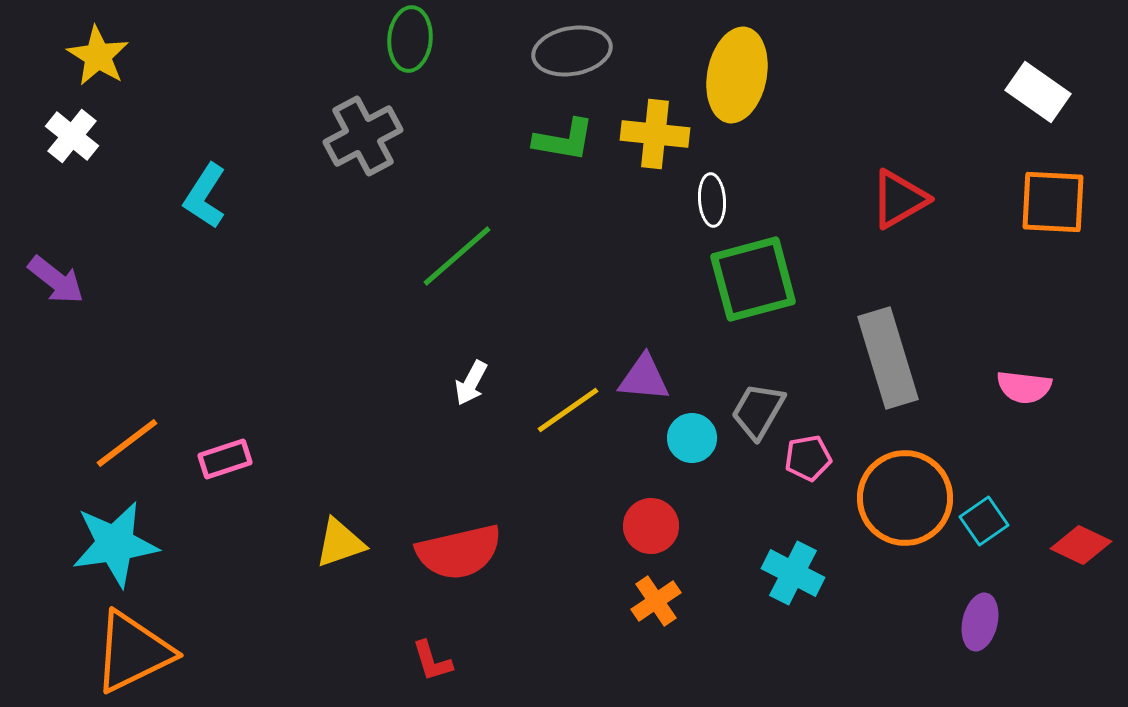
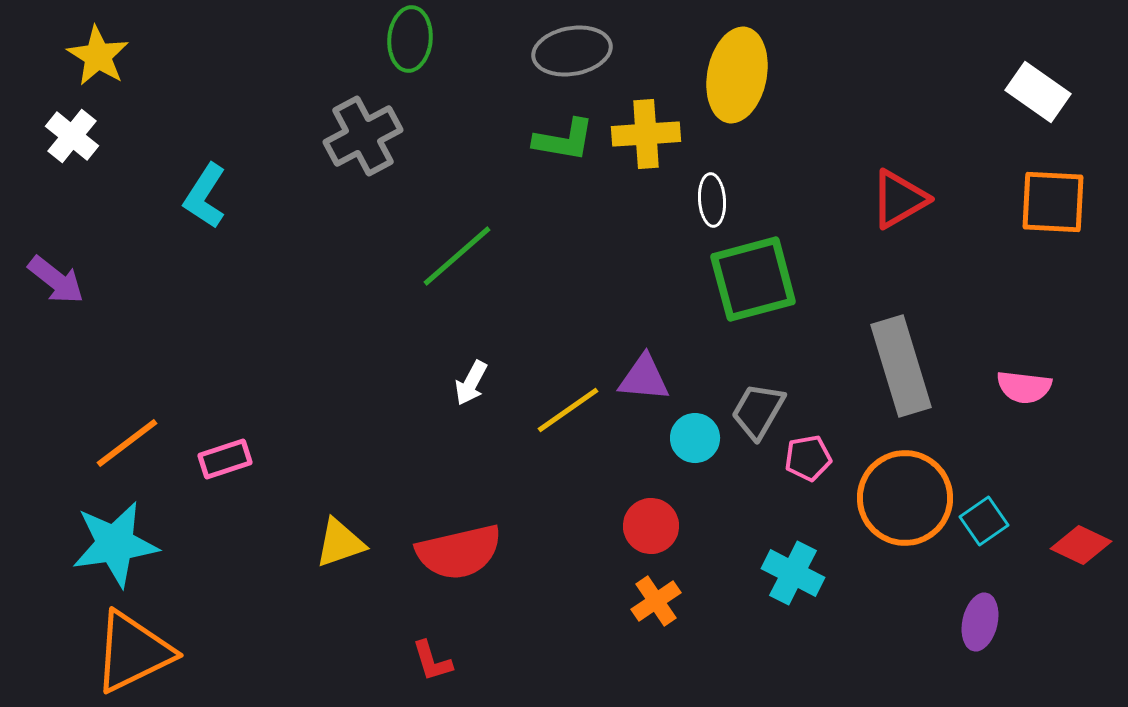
yellow cross: moved 9 px left; rotated 10 degrees counterclockwise
gray rectangle: moved 13 px right, 8 px down
cyan circle: moved 3 px right
